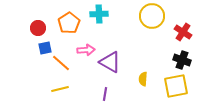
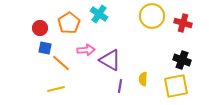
cyan cross: rotated 36 degrees clockwise
red circle: moved 2 px right
red cross: moved 9 px up; rotated 18 degrees counterclockwise
blue square: rotated 24 degrees clockwise
purple triangle: moved 2 px up
yellow line: moved 4 px left
purple line: moved 15 px right, 8 px up
